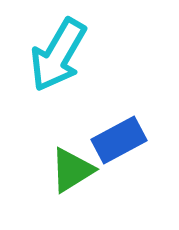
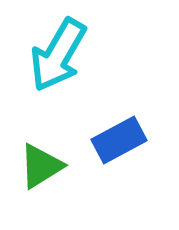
green triangle: moved 31 px left, 4 px up
